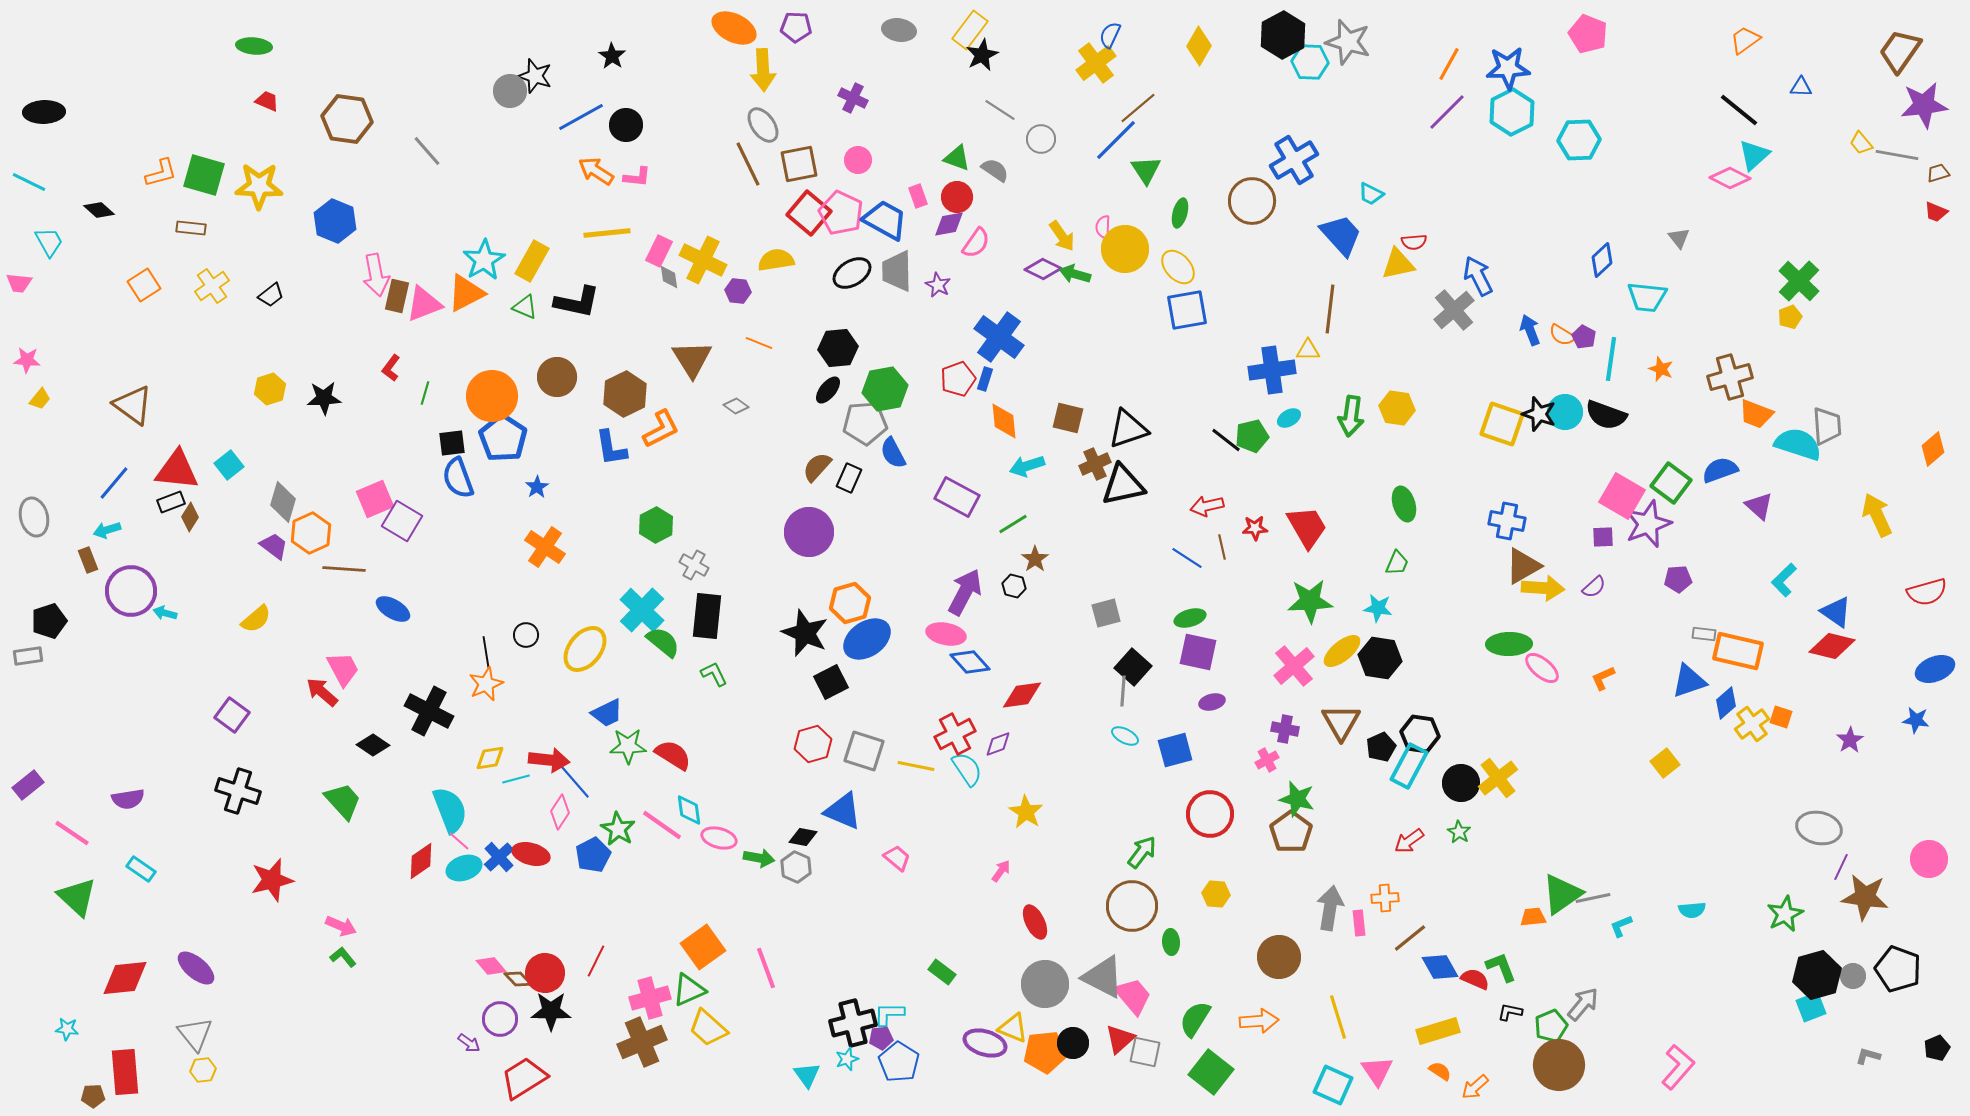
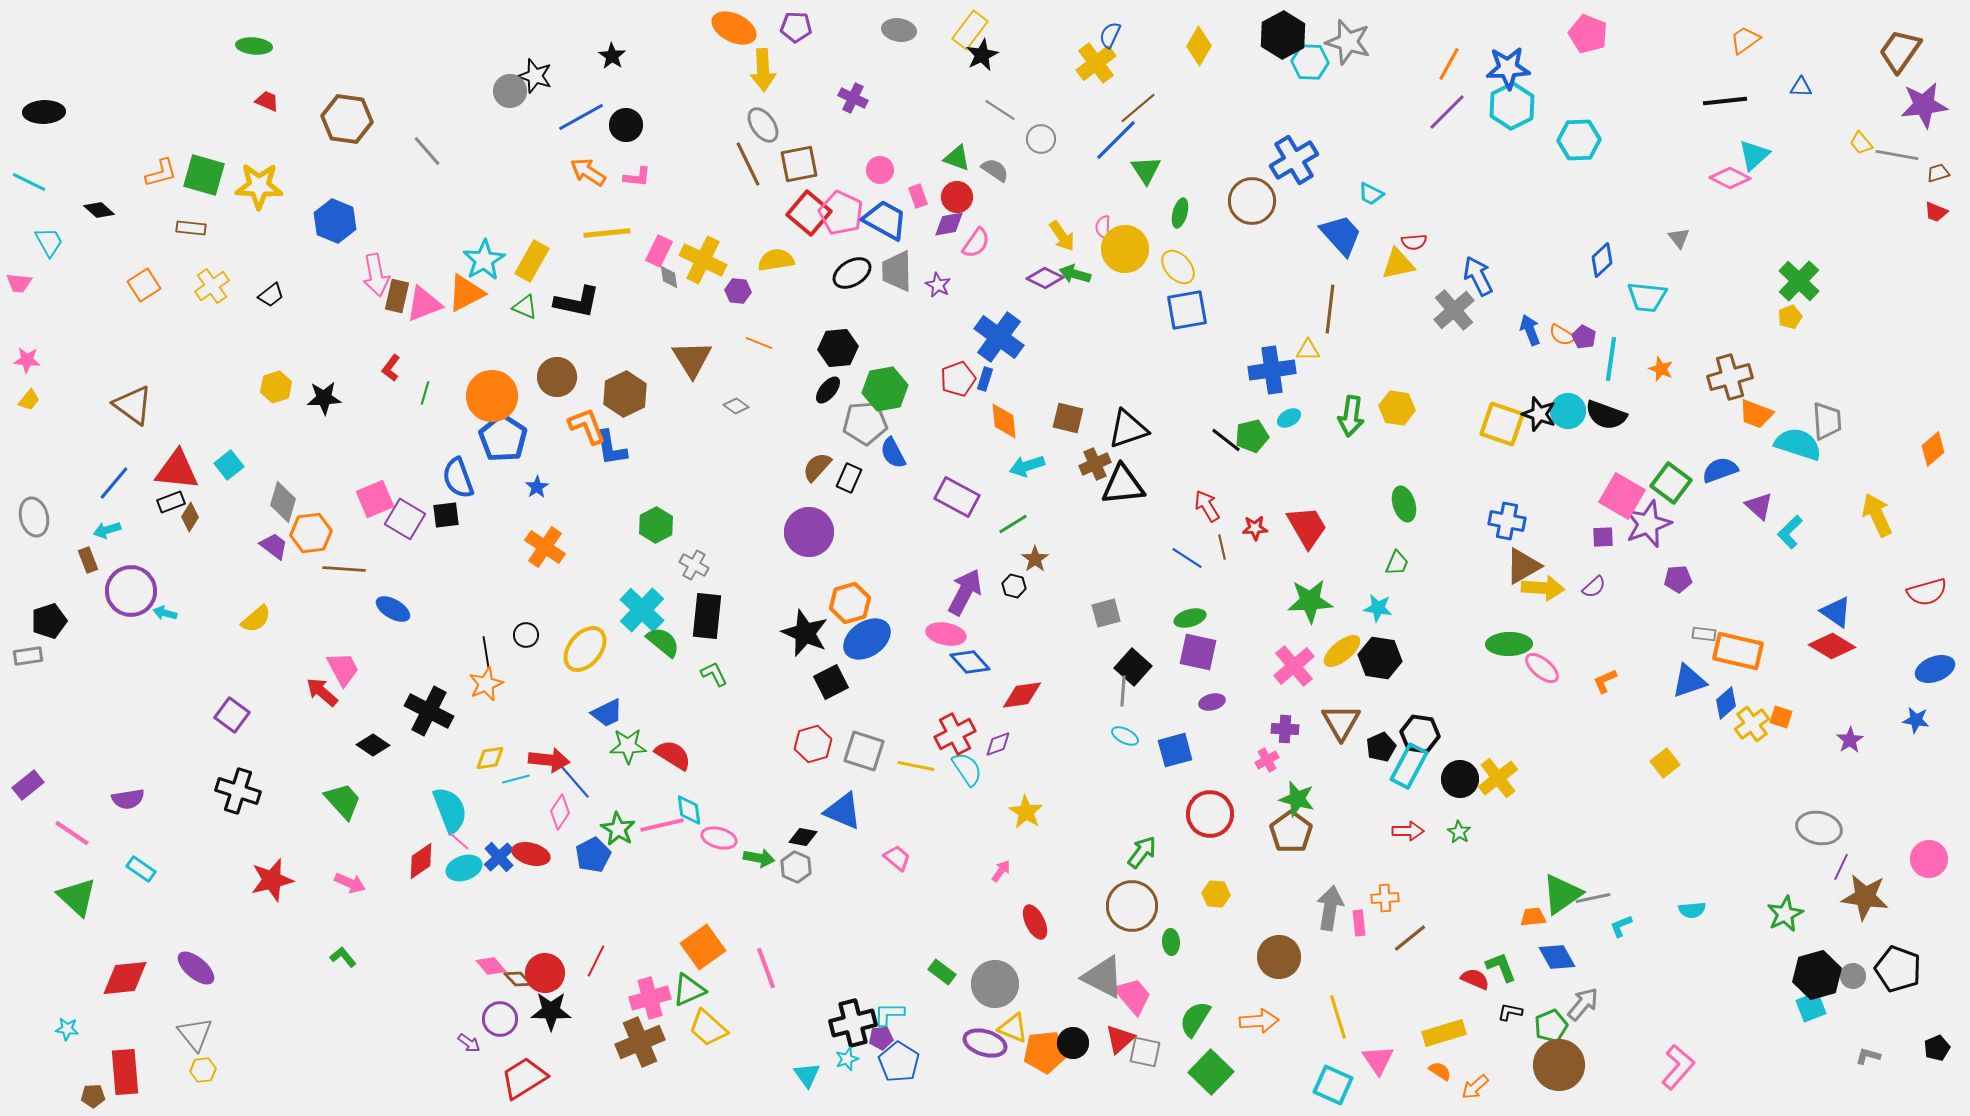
black line at (1739, 110): moved 14 px left, 9 px up; rotated 45 degrees counterclockwise
cyan hexagon at (1512, 112): moved 6 px up
pink circle at (858, 160): moved 22 px right, 10 px down
orange arrow at (596, 171): moved 8 px left, 1 px down
purple diamond at (1043, 269): moved 2 px right, 9 px down
yellow hexagon at (270, 389): moved 6 px right, 2 px up
yellow trapezoid at (40, 399): moved 11 px left, 1 px down
cyan circle at (1565, 412): moved 3 px right, 1 px up
gray trapezoid at (1827, 426): moved 5 px up
orange L-shape at (661, 429): moved 74 px left, 3 px up; rotated 84 degrees counterclockwise
black square at (452, 443): moved 6 px left, 72 px down
black triangle at (1123, 485): rotated 6 degrees clockwise
red arrow at (1207, 506): rotated 72 degrees clockwise
purple square at (402, 521): moved 3 px right, 2 px up
orange hexagon at (311, 533): rotated 18 degrees clockwise
cyan L-shape at (1784, 580): moved 6 px right, 48 px up
red diamond at (1832, 646): rotated 18 degrees clockwise
orange L-shape at (1603, 678): moved 2 px right, 3 px down
purple cross at (1285, 729): rotated 8 degrees counterclockwise
black circle at (1461, 783): moved 1 px left, 4 px up
pink line at (662, 825): rotated 48 degrees counterclockwise
red arrow at (1409, 841): moved 1 px left, 10 px up; rotated 144 degrees counterclockwise
pink arrow at (341, 926): moved 9 px right, 43 px up
blue diamond at (1440, 967): moved 117 px right, 10 px up
gray circle at (1045, 984): moved 50 px left
yellow rectangle at (1438, 1031): moved 6 px right, 2 px down
brown cross at (642, 1042): moved 2 px left
pink triangle at (1377, 1071): moved 1 px right, 11 px up
green square at (1211, 1072): rotated 6 degrees clockwise
